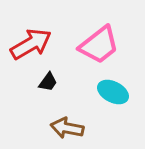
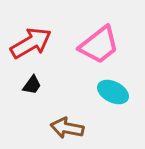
red arrow: moved 1 px up
black trapezoid: moved 16 px left, 3 px down
